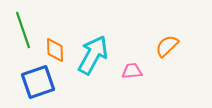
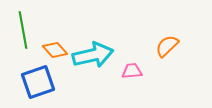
green line: rotated 9 degrees clockwise
orange diamond: rotated 40 degrees counterclockwise
cyan arrow: rotated 48 degrees clockwise
